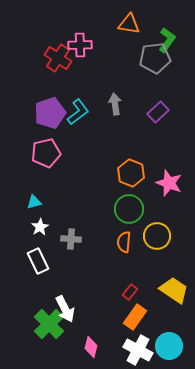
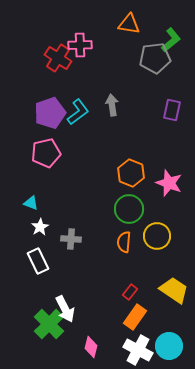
green L-shape: moved 4 px right; rotated 15 degrees clockwise
gray arrow: moved 3 px left, 1 px down
purple rectangle: moved 14 px right, 2 px up; rotated 35 degrees counterclockwise
cyan triangle: moved 3 px left, 1 px down; rotated 35 degrees clockwise
